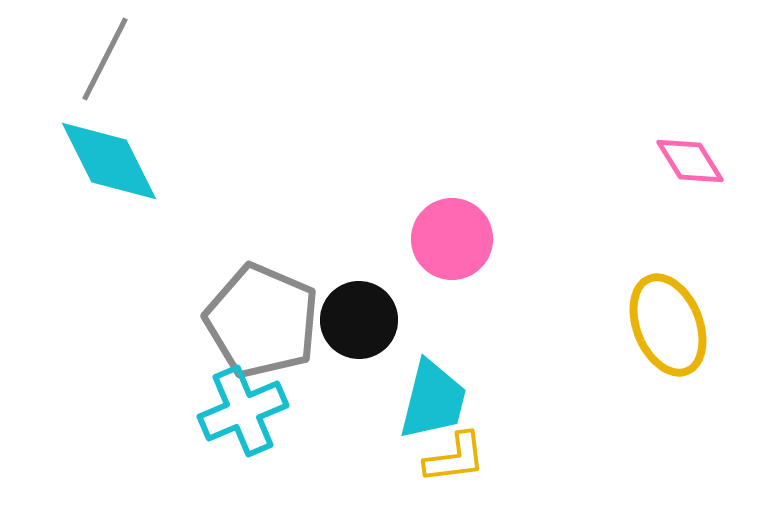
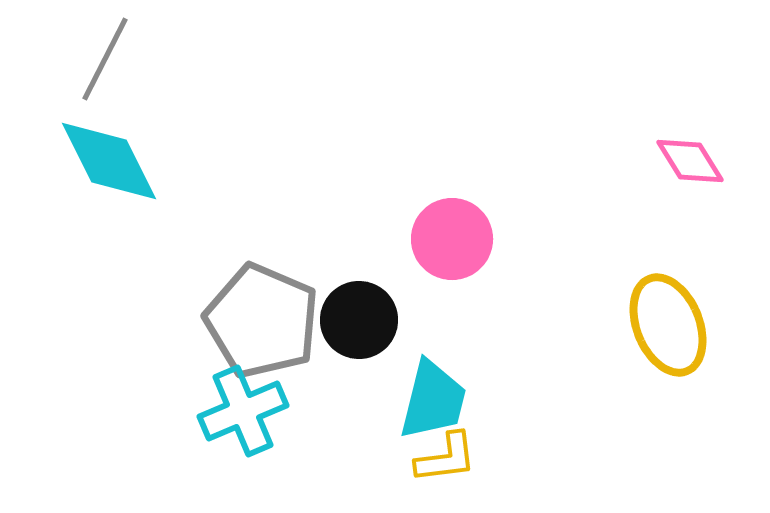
yellow L-shape: moved 9 px left
